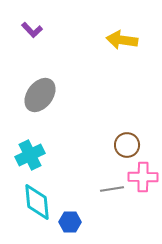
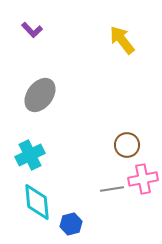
yellow arrow: rotated 44 degrees clockwise
pink cross: moved 2 px down; rotated 12 degrees counterclockwise
blue hexagon: moved 1 px right, 2 px down; rotated 15 degrees counterclockwise
